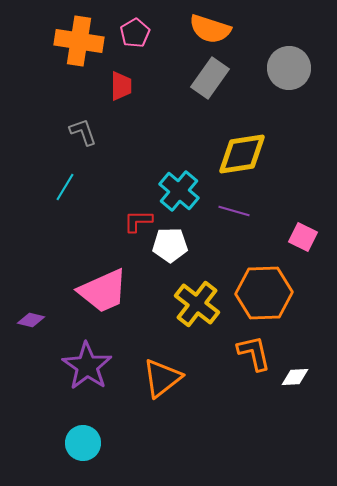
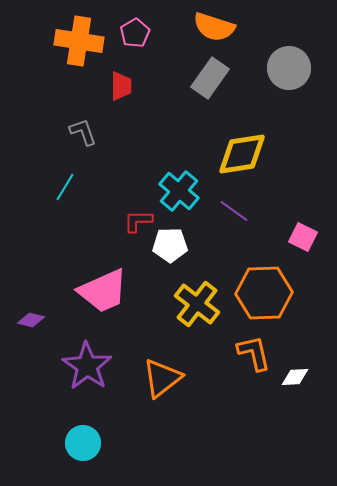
orange semicircle: moved 4 px right, 2 px up
purple line: rotated 20 degrees clockwise
